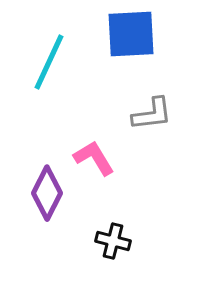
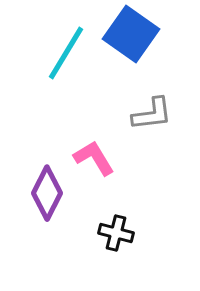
blue square: rotated 38 degrees clockwise
cyan line: moved 17 px right, 9 px up; rotated 6 degrees clockwise
black cross: moved 3 px right, 8 px up
